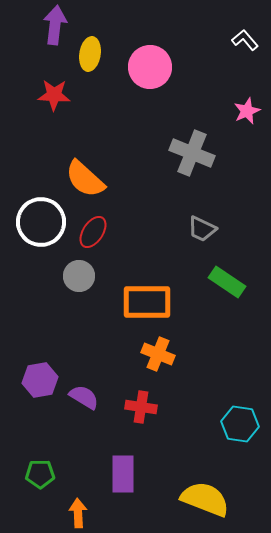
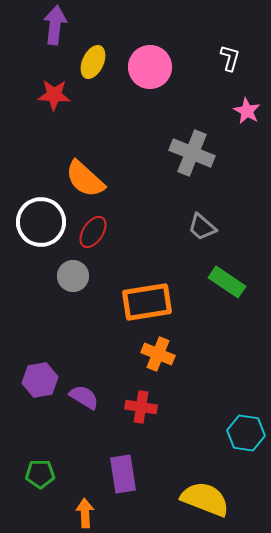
white L-shape: moved 15 px left, 18 px down; rotated 56 degrees clockwise
yellow ellipse: moved 3 px right, 8 px down; rotated 16 degrees clockwise
pink star: rotated 20 degrees counterclockwise
gray trapezoid: moved 2 px up; rotated 16 degrees clockwise
gray circle: moved 6 px left
orange rectangle: rotated 9 degrees counterclockwise
cyan hexagon: moved 6 px right, 9 px down
purple rectangle: rotated 9 degrees counterclockwise
orange arrow: moved 7 px right
